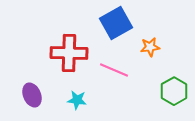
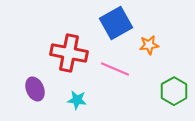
orange star: moved 1 px left, 2 px up
red cross: rotated 9 degrees clockwise
pink line: moved 1 px right, 1 px up
purple ellipse: moved 3 px right, 6 px up
